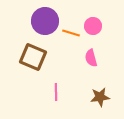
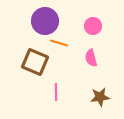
orange line: moved 12 px left, 10 px down
brown square: moved 2 px right, 5 px down
